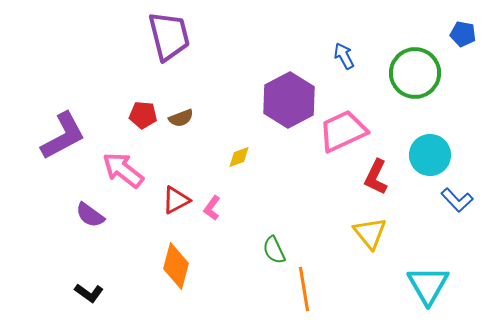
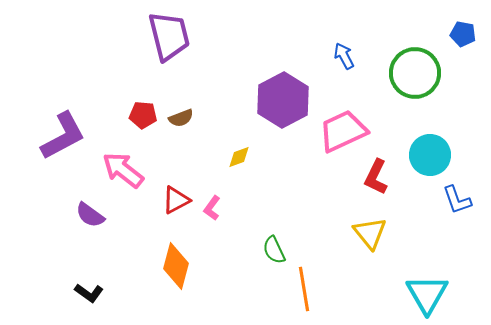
purple hexagon: moved 6 px left
blue L-shape: rotated 24 degrees clockwise
cyan triangle: moved 1 px left, 9 px down
